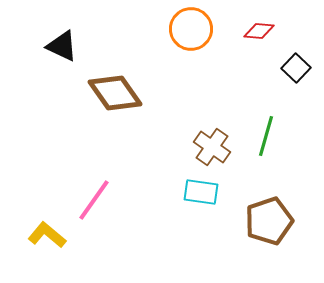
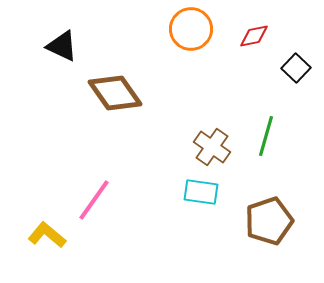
red diamond: moved 5 px left, 5 px down; rotated 16 degrees counterclockwise
